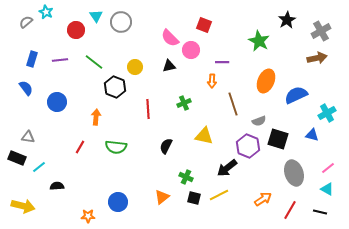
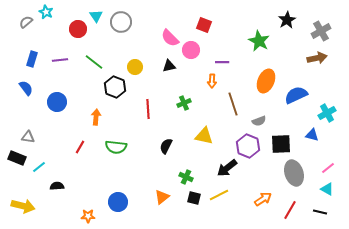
red circle at (76, 30): moved 2 px right, 1 px up
black square at (278, 139): moved 3 px right, 5 px down; rotated 20 degrees counterclockwise
